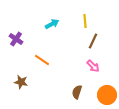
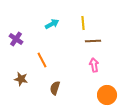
yellow line: moved 2 px left, 2 px down
brown line: rotated 63 degrees clockwise
orange line: rotated 28 degrees clockwise
pink arrow: moved 1 px right, 1 px up; rotated 144 degrees counterclockwise
brown star: moved 3 px up
brown semicircle: moved 22 px left, 4 px up
